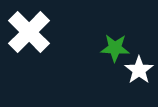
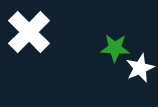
white star: moved 1 px right, 2 px up; rotated 12 degrees clockwise
